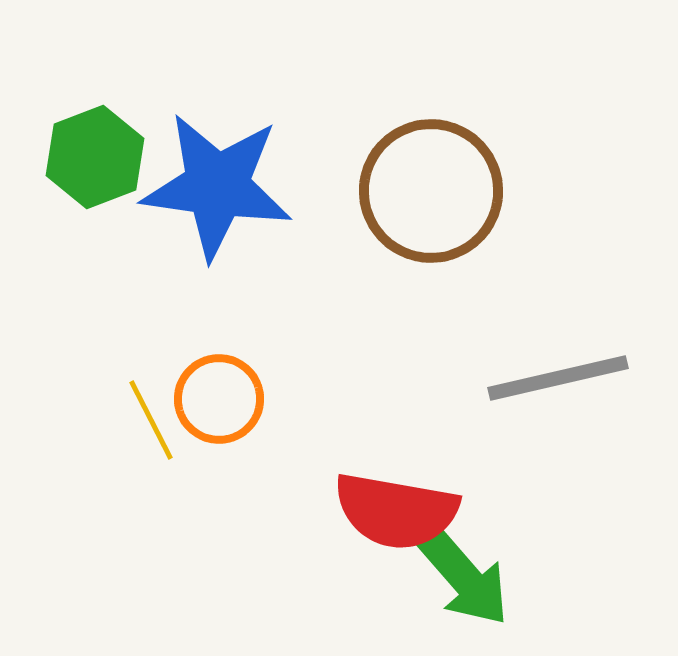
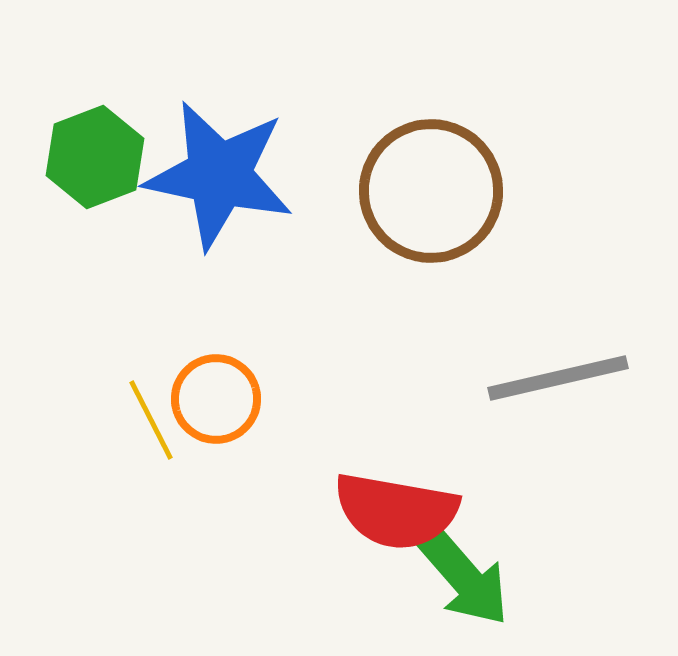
blue star: moved 2 px right, 11 px up; rotated 4 degrees clockwise
orange circle: moved 3 px left
